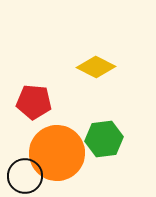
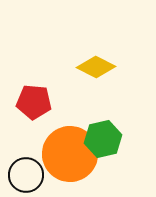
green hexagon: moved 1 px left; rotated 6 degrees counterclockwise
orange circle: moved 13 px right, 1 px down
black circle: moved 1 px right, 1 px up
